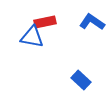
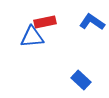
blue triangle: rotated 15 degrees counterclockwise
